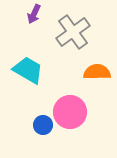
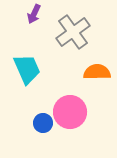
cyan trapezoid: moved 1 px left, 1 px up; rotated 36 degrees clockwise
blue circle: moved 2 px up
